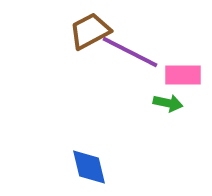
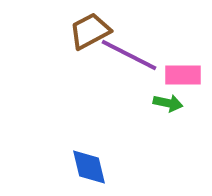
purple line: moved 1 px left, 3 px down
